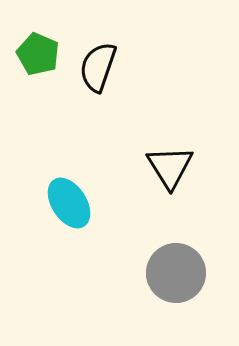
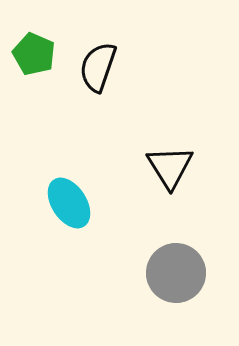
green pentagon: moved 4 px left
